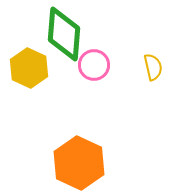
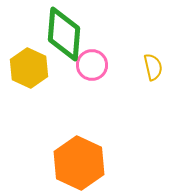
pink circle: moved 2 px left
